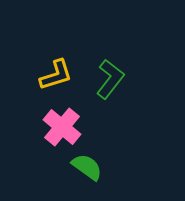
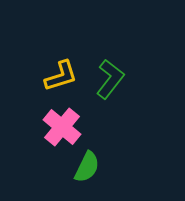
yellow L-shape: moved 5 px right, 1 px down
green semicircle: rotated 80 degrees clockwise
